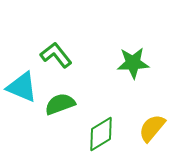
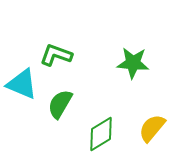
green L-shape: rotated 32 degrees counterclockwise
green star: rotated 8 degrees clockwise
cyan triangle: moved 3 px up
green semicircle: rotated 40 degrees counterclockwise
